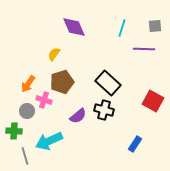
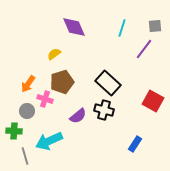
purple line: rotated 55 degrees counterclockwise
yellow semicircle: rotated 16 degrees clockwise
pink cross: moved 1 px right, 1 px up
